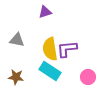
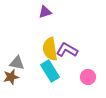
gray triangle: moved 23 px down
purple L-shape: moved 1 px down; rotated 35 degrees clockwise
cyan rectangle: rotated 25 degrees clockwise
brown star: moved 5 px left; rotated 21 degrees counterclockwise
